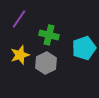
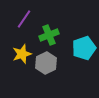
purple line: moved 5 px right
green cross: rotated 36 degrees counterclockwise
yellow star: moved 2 px right, 1 px up
